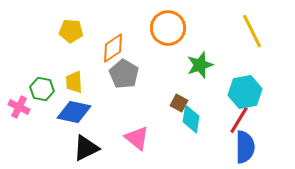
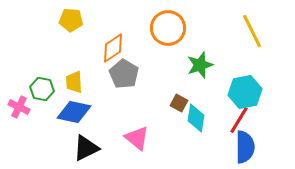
yellow pentagon: moved 11 px up
cyan diamond: moved 5 px right, 1 px up
